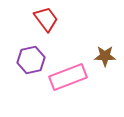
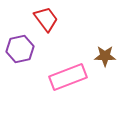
purple hexagon: moved 11 px left, 11 px up
